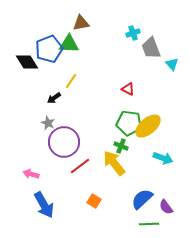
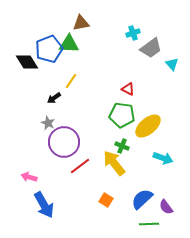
gray trapezoid: rotated 105 degrees counterclockwise
green pentagon: moved 7 px left, 8 px up
green cross: moved 1 px right
pink arrow: moved 2 px left, 3 px down
orange square: moved 12 px right, 1 px up
